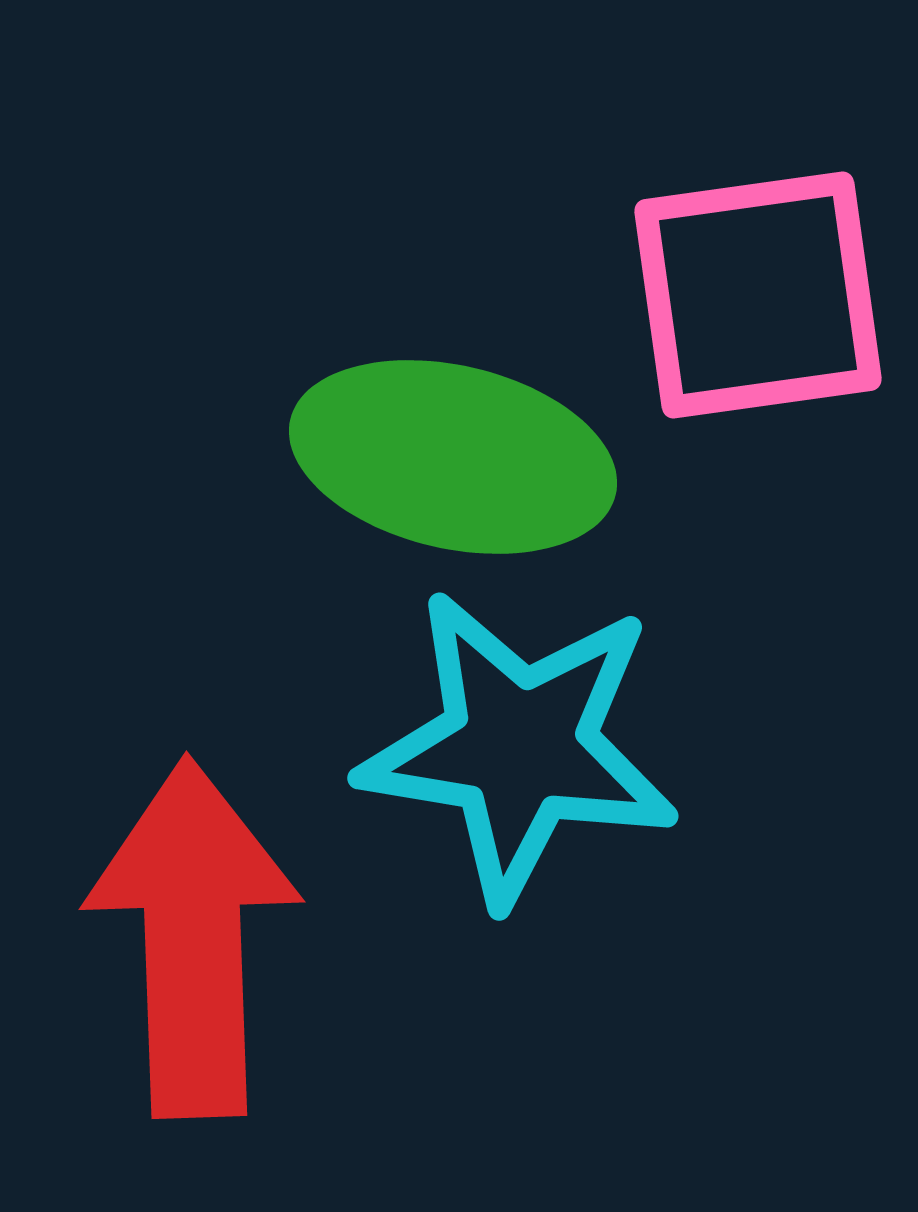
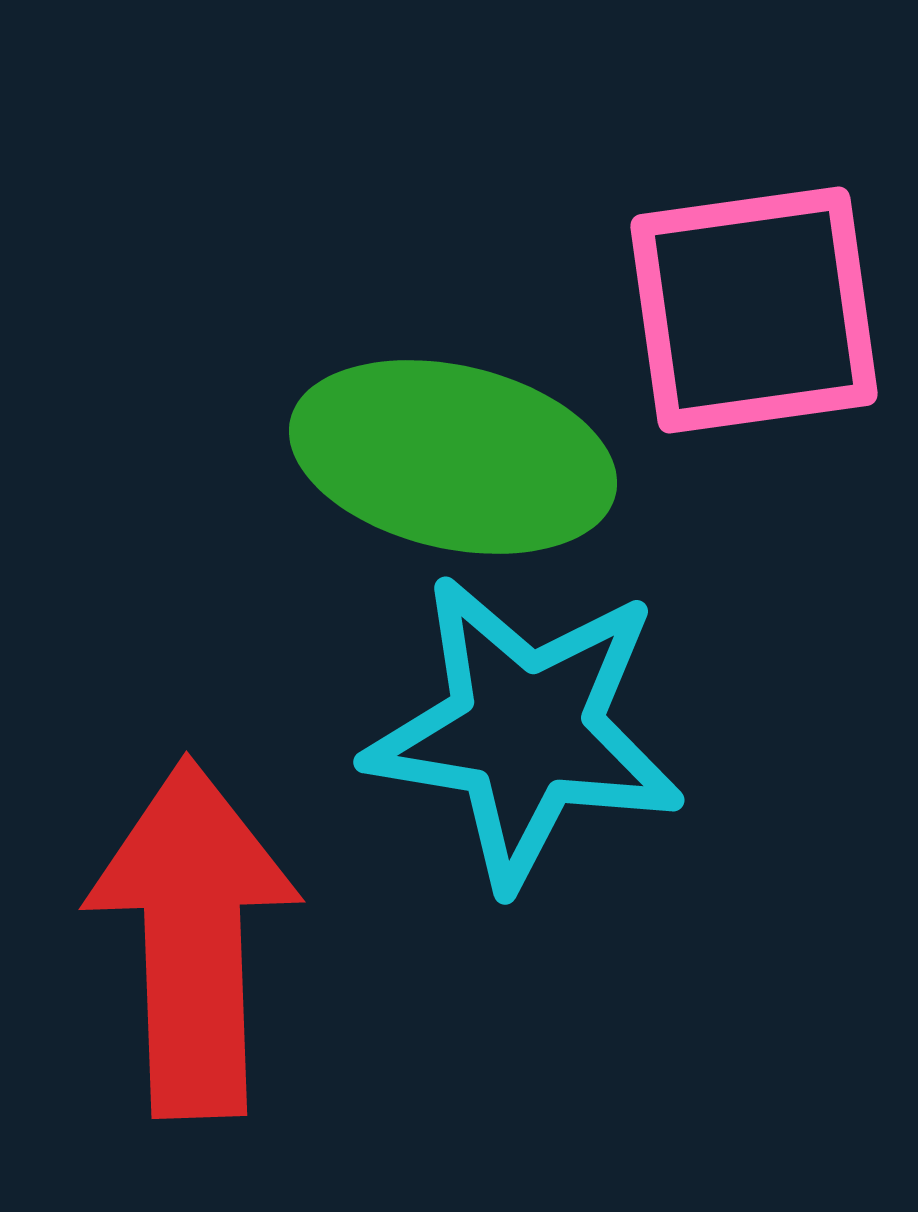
pink square: moved 4 px left, 15 px down
cyan star: moved 6 px right, 16 px up
